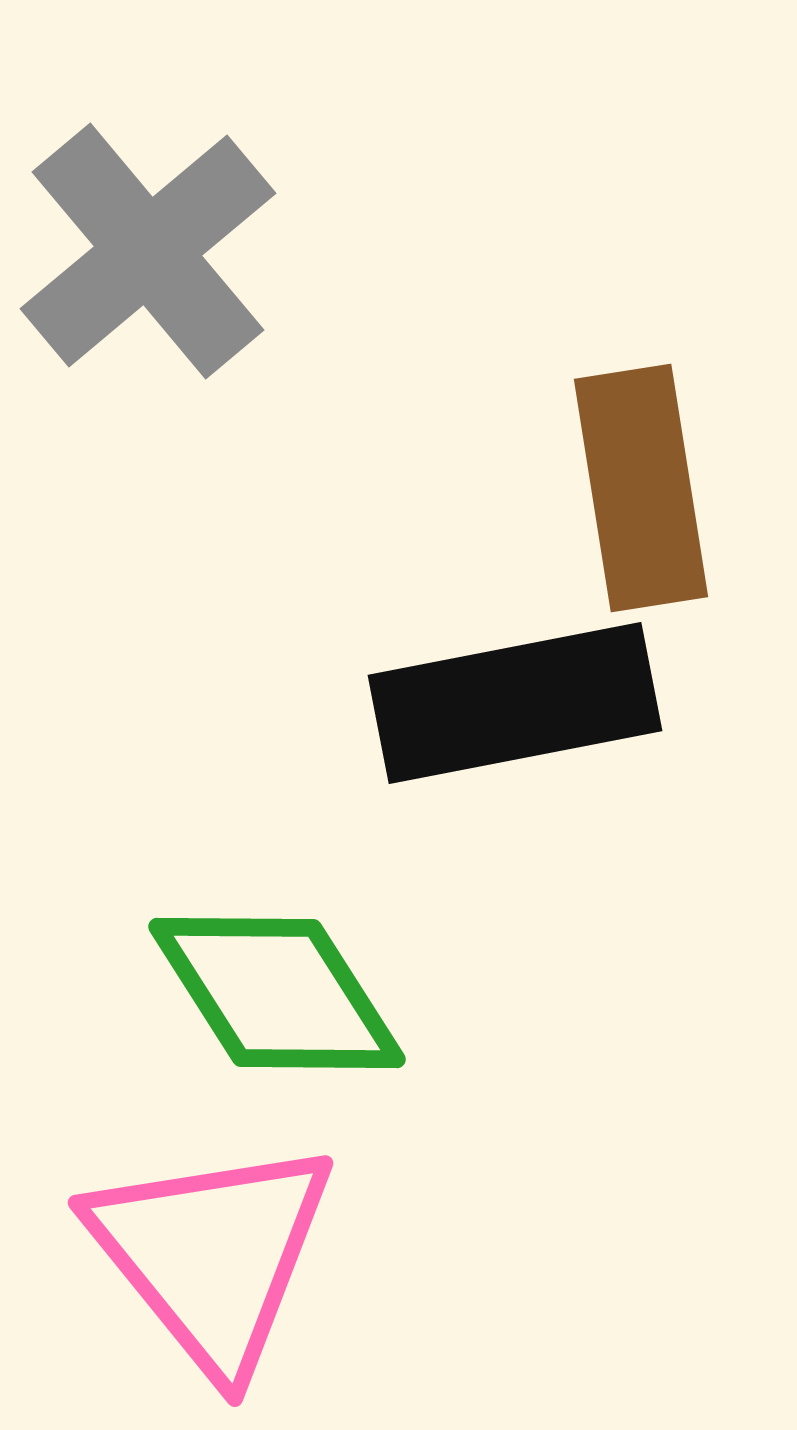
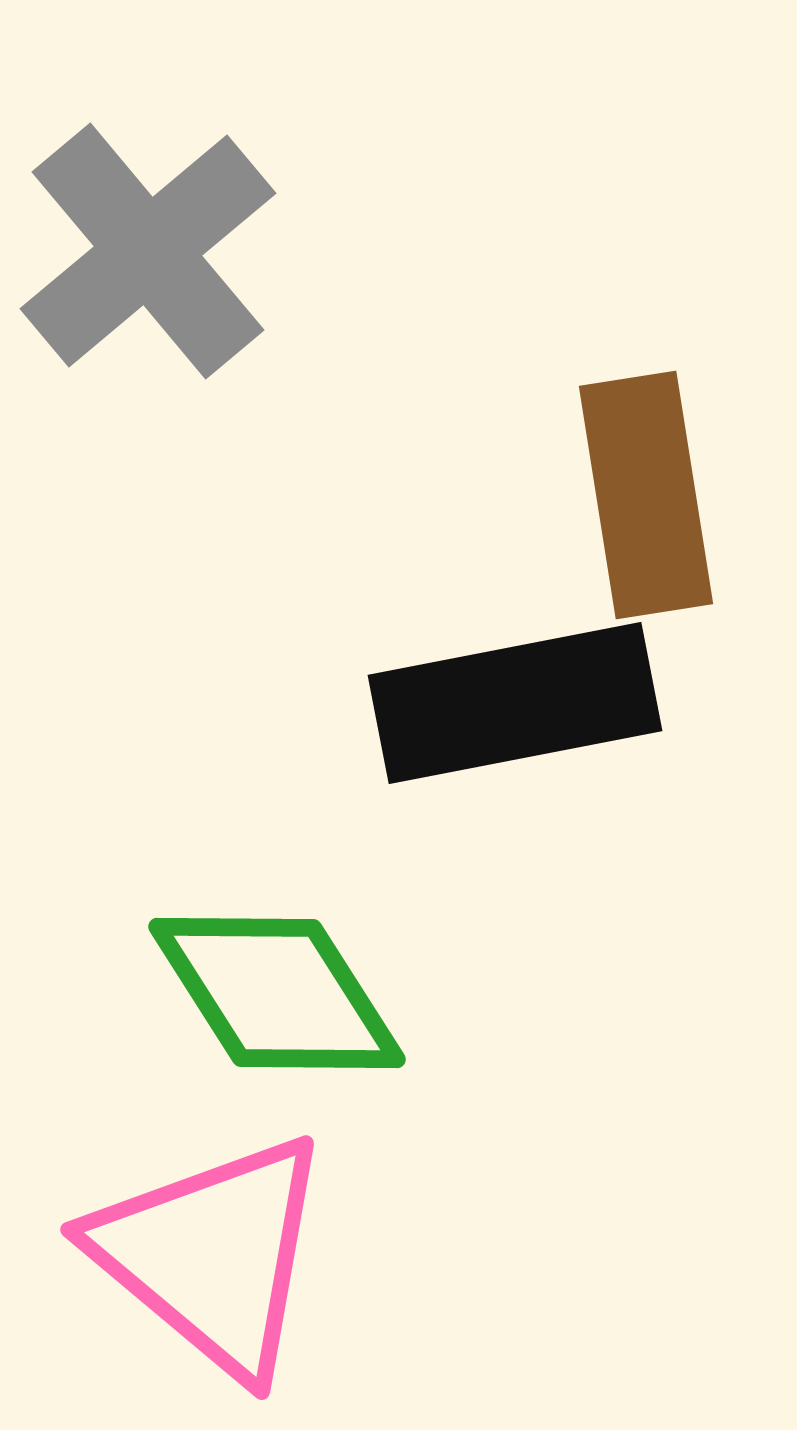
brown rectangle: moved 5 px right, 7 px down
pink triangle: rotated 11 degrees counterclockwise
